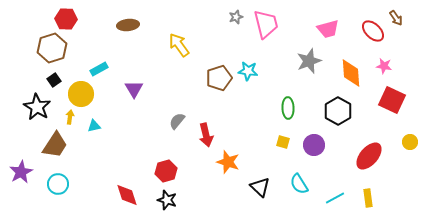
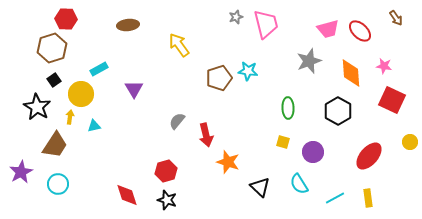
red ellipse at (373, 31): moved 13 px left
purple circle at (314, 145): moved 1 px left, 7 px down
